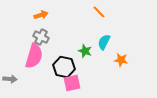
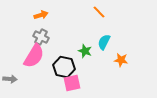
pink semicircle: rotated 15 degrees clockwise
